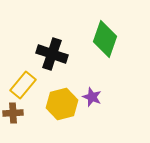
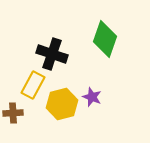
yellow rectangle: moved 10 px right; rotated 12 degrees counterclockwise
